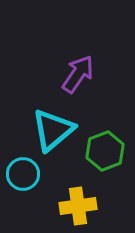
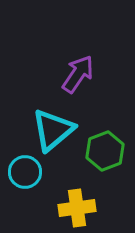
cyan circle: moved 2 px right, 2 px up
yellow cross: moved 1 px left, 2 px down
